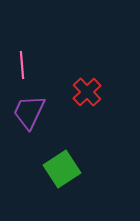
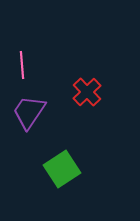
purple trapezoid: rotated 9 degrees clockwise
